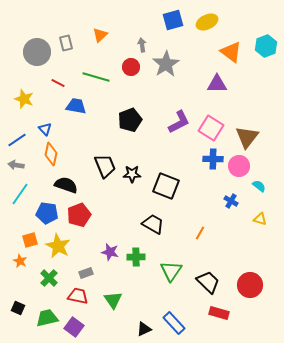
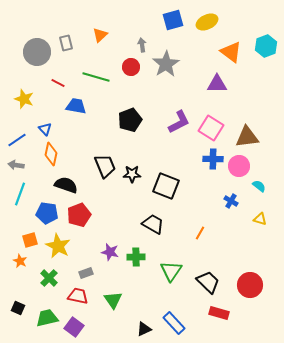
brown triangle at (247, 137): rotated 45 degrees clockwise
cyan line at (20, 194): rotated 15 degrees counterclockwise
